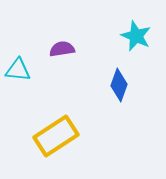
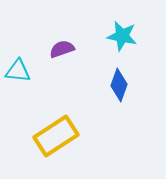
cyan star: moved 14 px left; rotated 12 degrees counterclockwise
purple semicircle: rotated 10 degrees counterclockwise
cyan triangle: moved 1 px down
